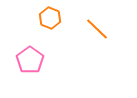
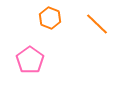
orange line: moved 5 px up
